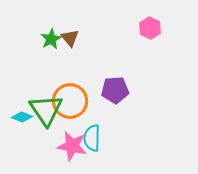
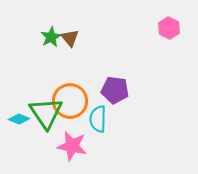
pink hexagon: moved 19 px right
green star: moved 2 px up
purple pentagon: rotated 12 degrees clockwise
green triangle: moved 3 px down
cyan diamond: moved 3 px left, 2 px down
cyan semicircle: moved 6 px right, 19 px up
